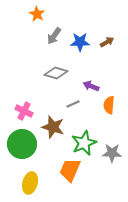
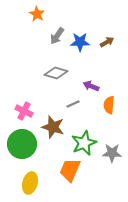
gray arrow: moved 3 px right
